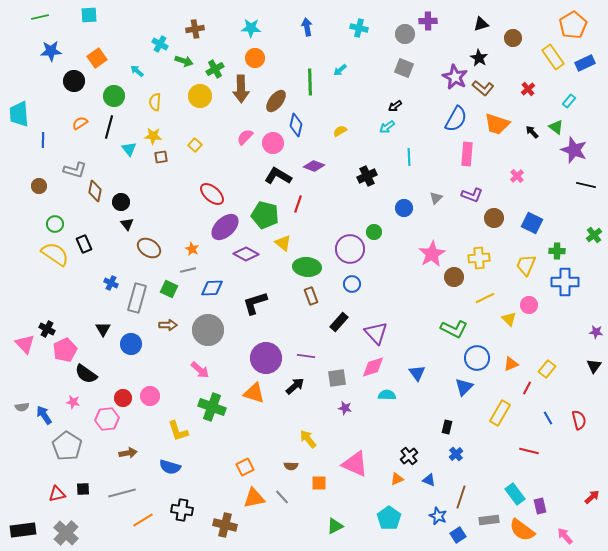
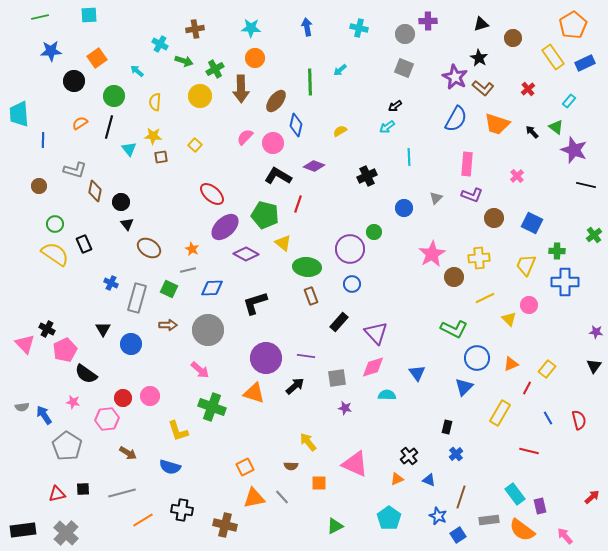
pink rectangle at (467, 154): moved 10 px down
yellow arrow at (308, 439): moved 3 px down
brown arrow at (128, 453): rotated 42 degrees clockwise
